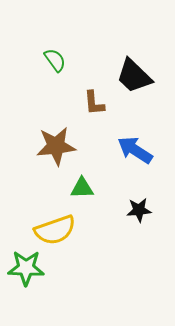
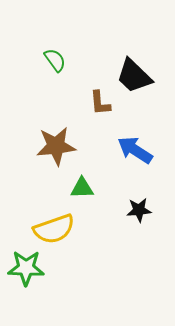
brown L-shape: moved 6 px right
yellow semicircle: moved 1 px left, 1 px up
